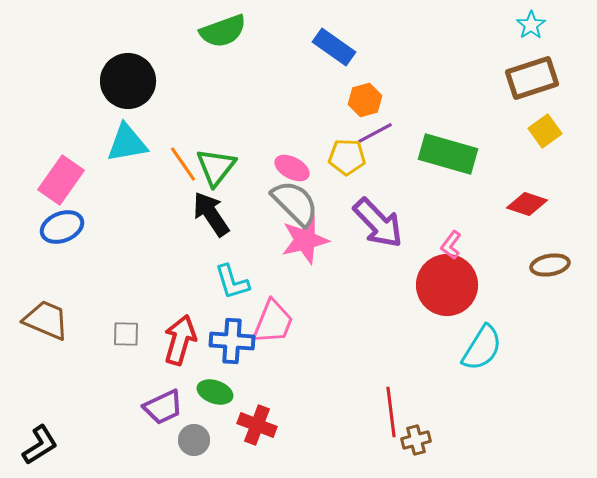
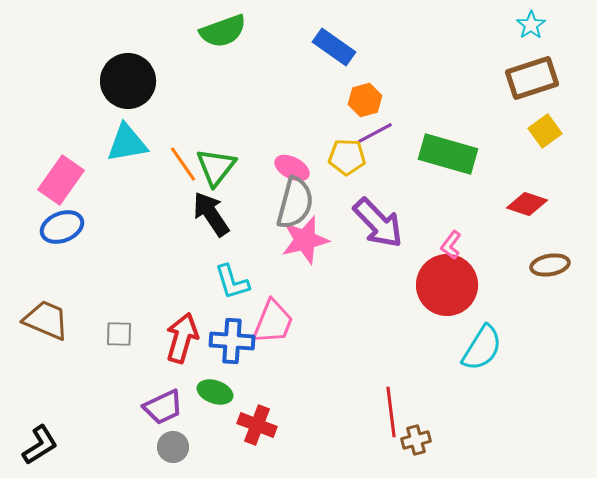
gray semicircle: rotated 60 degrees clockwise
gray square: moved 7 px left
red arrow: moved 2 px right, 2 px up
gray circle: moved 21 px left, 7 px down
